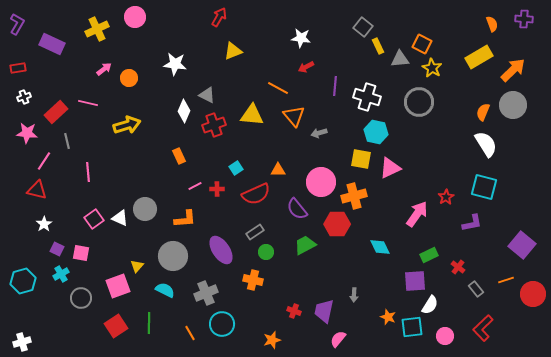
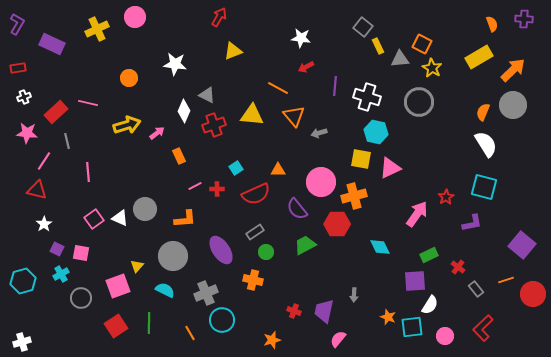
pink arrow at (104, 69): moved 53 px right, 64 px down
cyan circle at (222, 324): moved 4 px up
